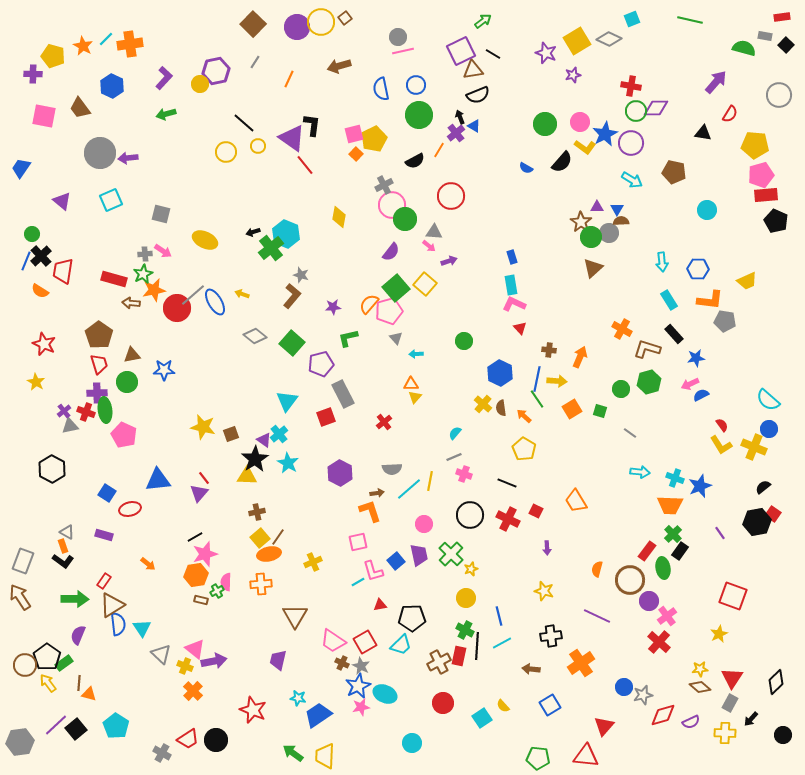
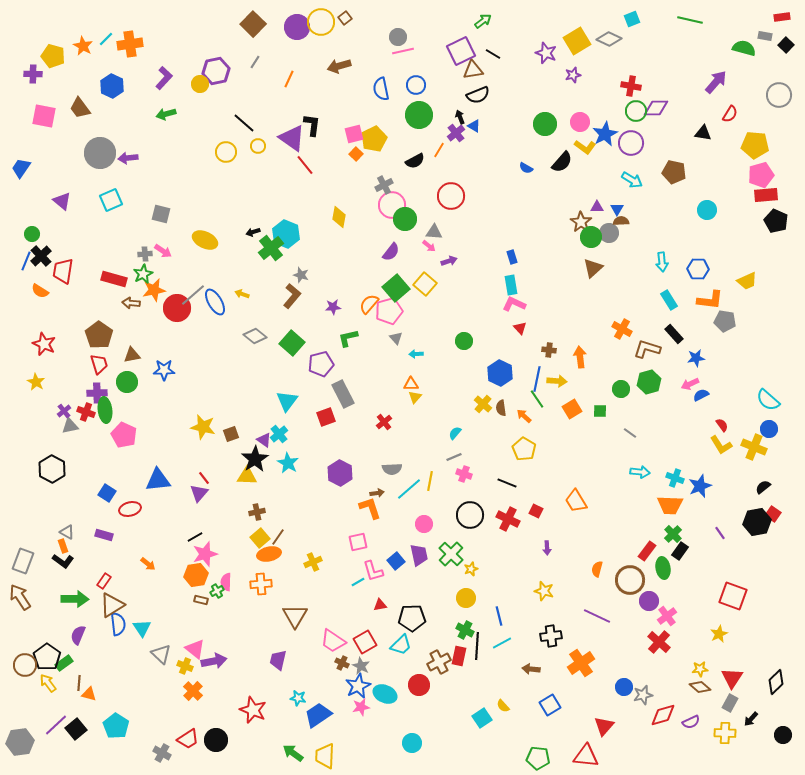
orange arrow at (580, 357): rotated 30 degrees counterclockwise
green square at (600, 411): rotated 16 degrees counterclockwise
orange L-shape at (370, 511): moved 3 px up
red circle at (443, 703): moved 24 px left, 18 px up
